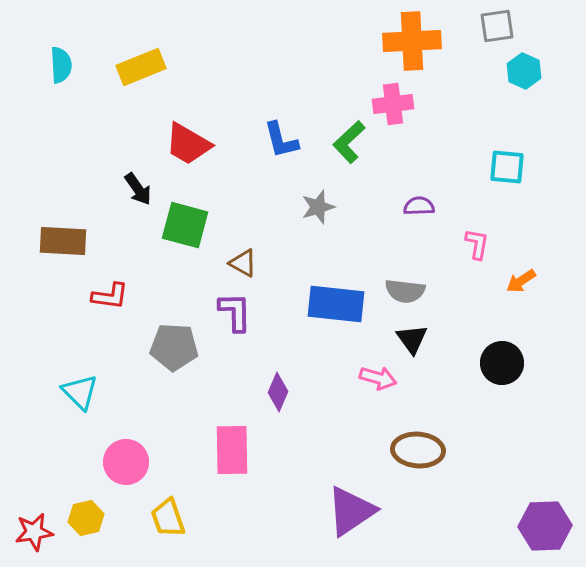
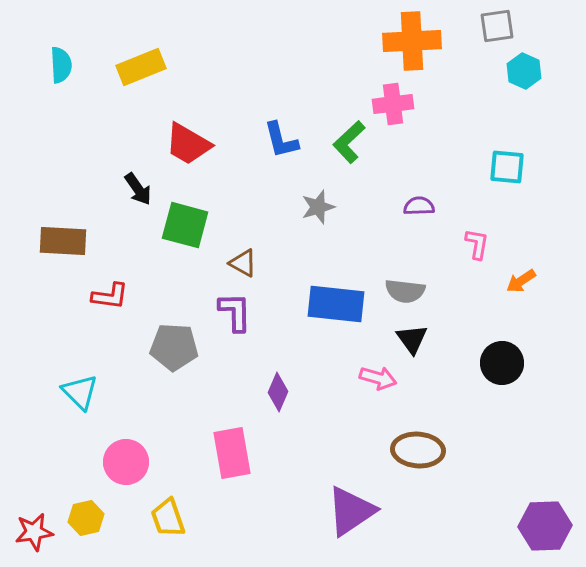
pink rectangle: moved 3 px down; rotated 9 degrees counterclockwise
